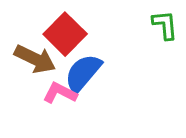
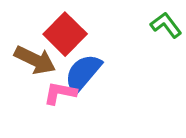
green L-shape: moved 1 px right; rotated 32 degrees counterclockwise
brown arrow: moved 1 px down
pink L-shape: rotated 16 degrees counterclockwise
